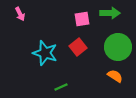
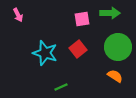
pink arrow: moved 2 px left, 1 px down
red square: moved 2 px down
